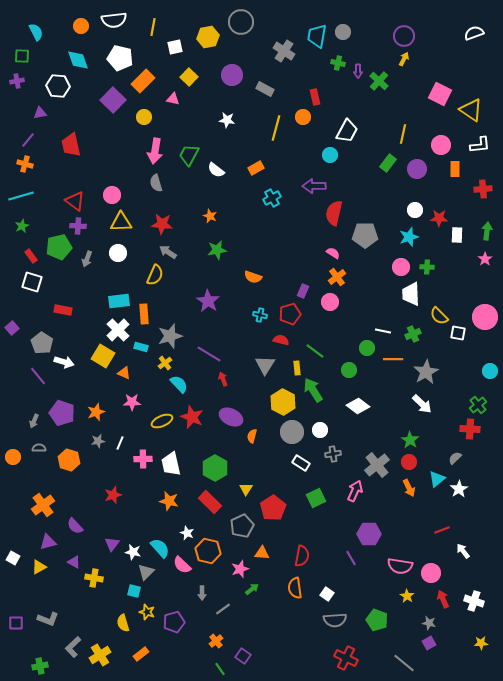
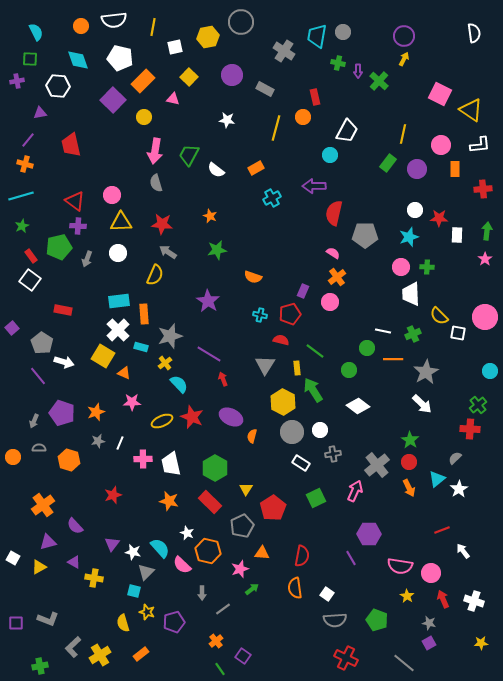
white semicircle at (474, 33): rotated 102 degrees clockwise
green square at (22, 56): moved 8 px right, 3 px down
white square at (32, 282): moved 2 px left, 2 px up; rotated 20 degrees clockwise
